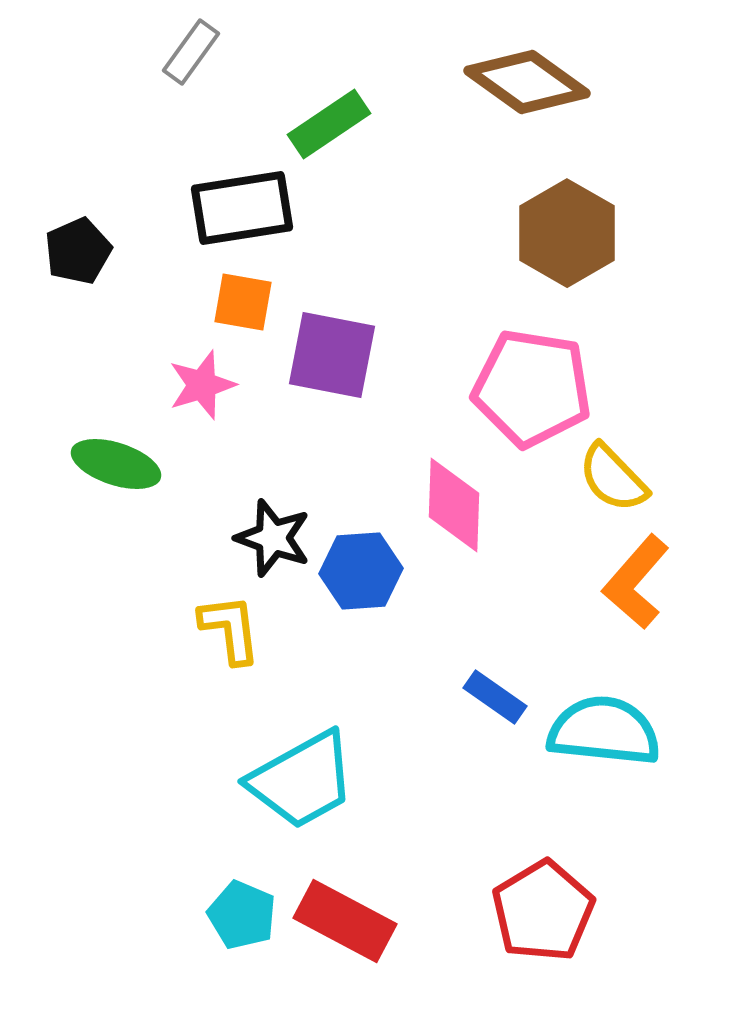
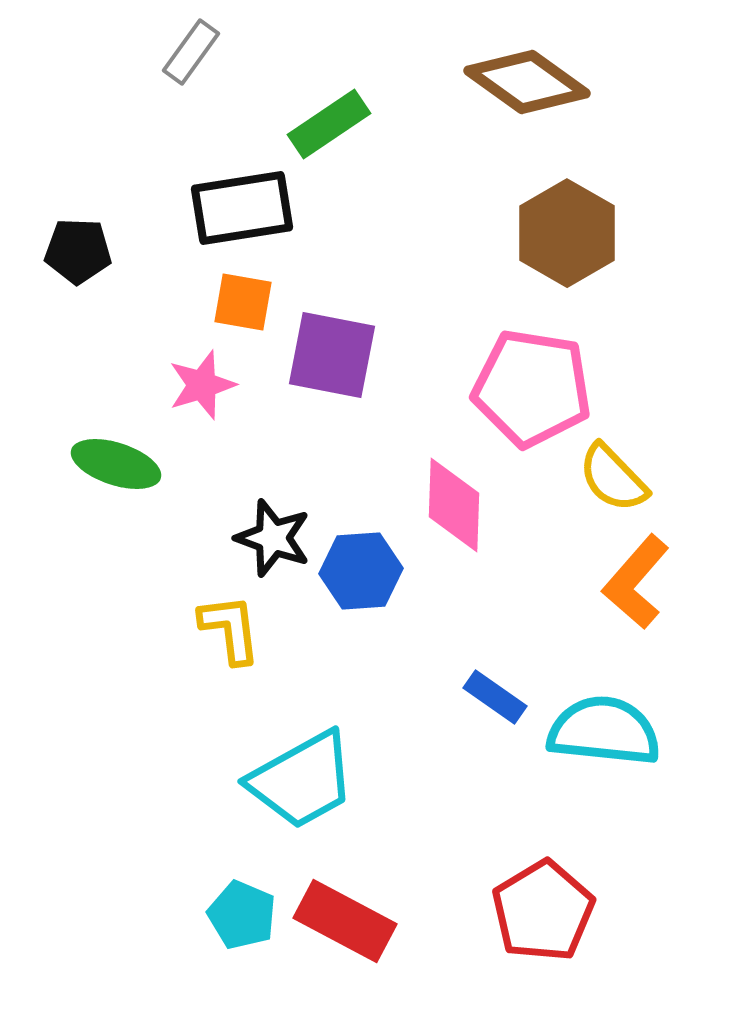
black pentagon: rotated 26 degrees clockwise
